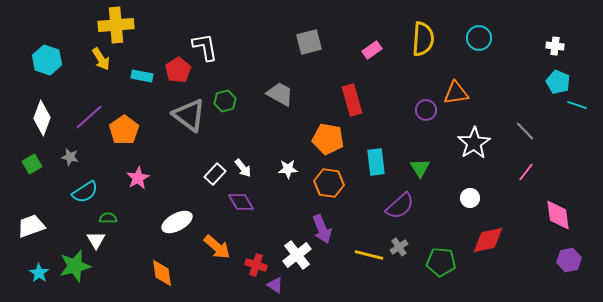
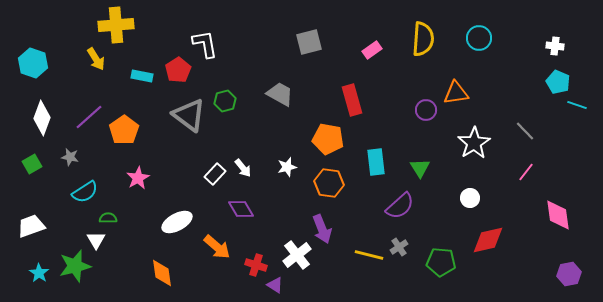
white L-shape at (205, 47): moved 3 px up
yellow arrow at (101, 59): moved 5 px left
cyan hexagon at (47, 60): moved 14 px left, 3 px down
white star at (288, 169): moved 1 px left, 2 px up; rotated 12 degrees counterclockwise
purple diamond at (241, 202): moved 7 px down
purple hexagon at (569, 260): moved 14 px down
